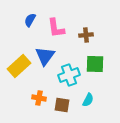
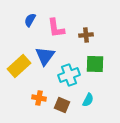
brown square: rotated 14 degrees clockwise
